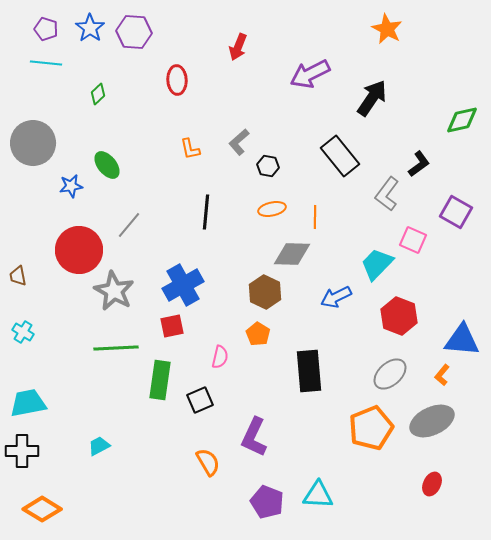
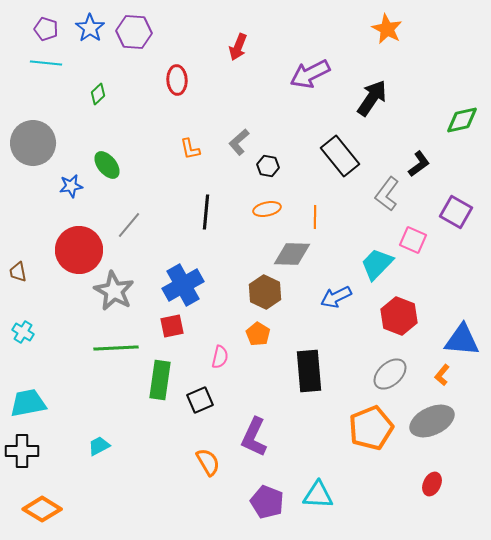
orange ellipse at (272, 209): moved 5 px left
brown trapezoid at (18, 276): moved 4 px up
